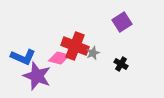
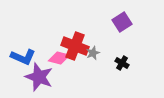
black cross: moved 1 px right, 1 px up
purple star: moved 2 px right, 1 px down
